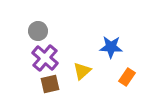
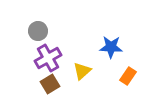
purple cross: moved 3 px right; rotated 20 degrees clockwise
orange rectangle: moved 1 px right, 1 px up
brown square: rotated 18 degrees counterclockwise
